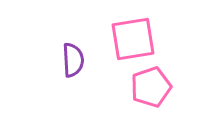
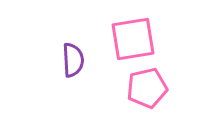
pink pentagon: moved 4 px left, 1 px down; rotated 6 degrees clockwise
